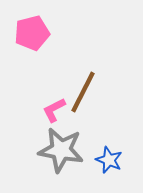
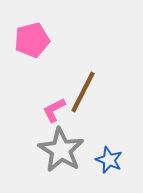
pink pentagon: moved 7 px down
gray star: rotated 21 degrees clockwise
